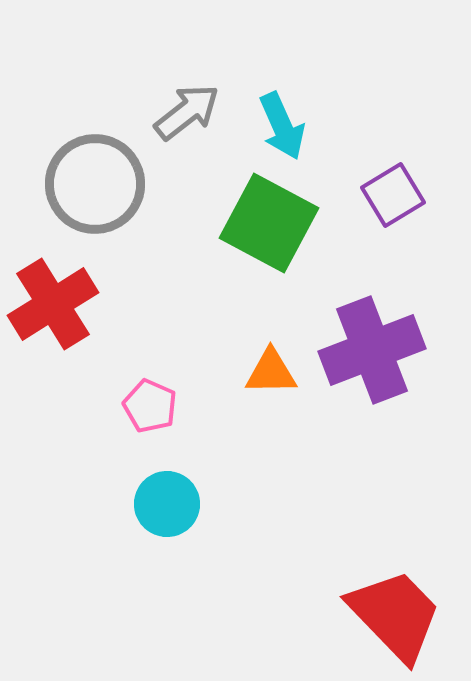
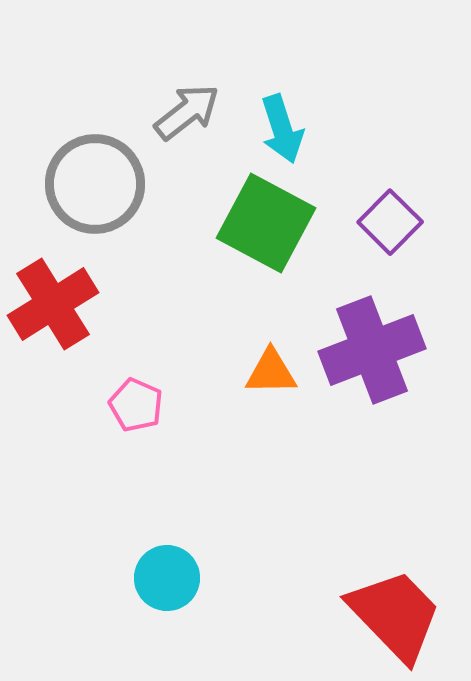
cyan arrow: moved 3 px down; rotated 6 degrees clockwise
purple square: moved 3 px left, 27 px down; rotated 14 degrees counterclockwise
green square: moved 3 px left
pink pentagon: moved 14 px left, 1 px up
cyan circle: moved 74 px down
